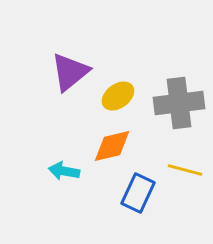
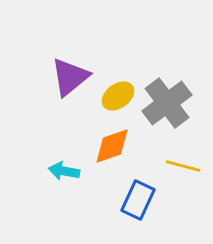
purple triangle: moved 5 px down
gray cross: moved 12 px left; rotated 30 degrees counterclockwise
orange diamond: rotated 6 degrees counterclockwise
yellow line: moved 2 px left, 4 px up
blue rectangle: moved 7 px down
